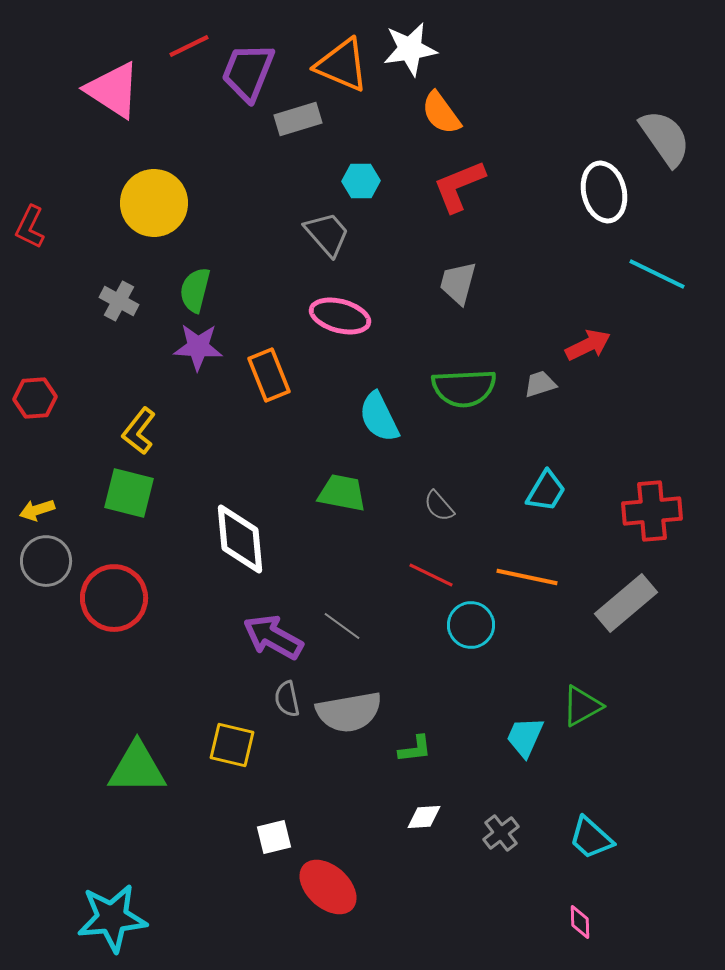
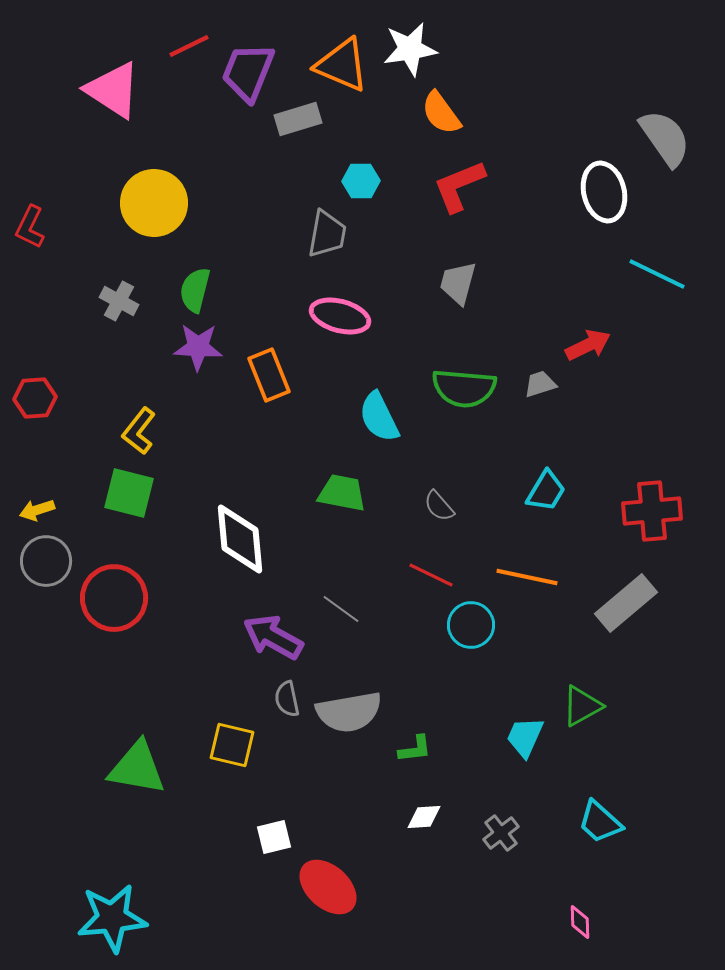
gray trapezoid at (327, 234): rotated 51 degrees clockwise
green semicircle at (464, 388): rotated 8 degrees clockwise
gray line at (342, 626): moved 1 px left, 17 px up
green triangle at (137, 768): rotated 10 degrees clockwise
cyan trapezoid at (591, 838): moved 9 px right, 16 px up
